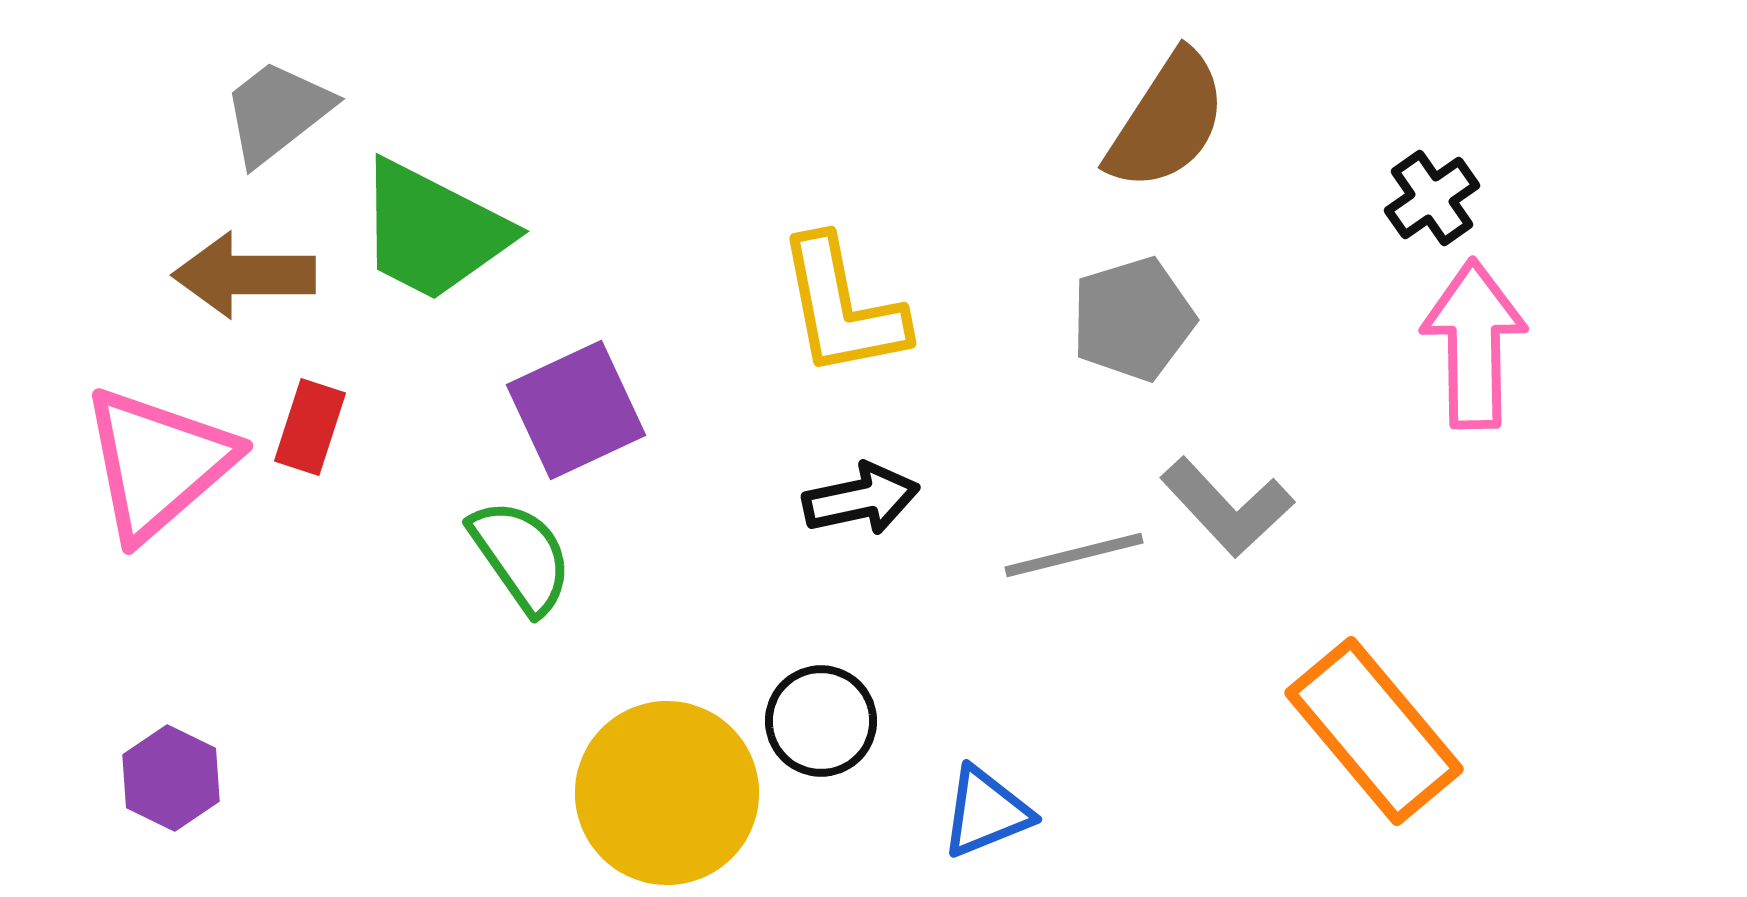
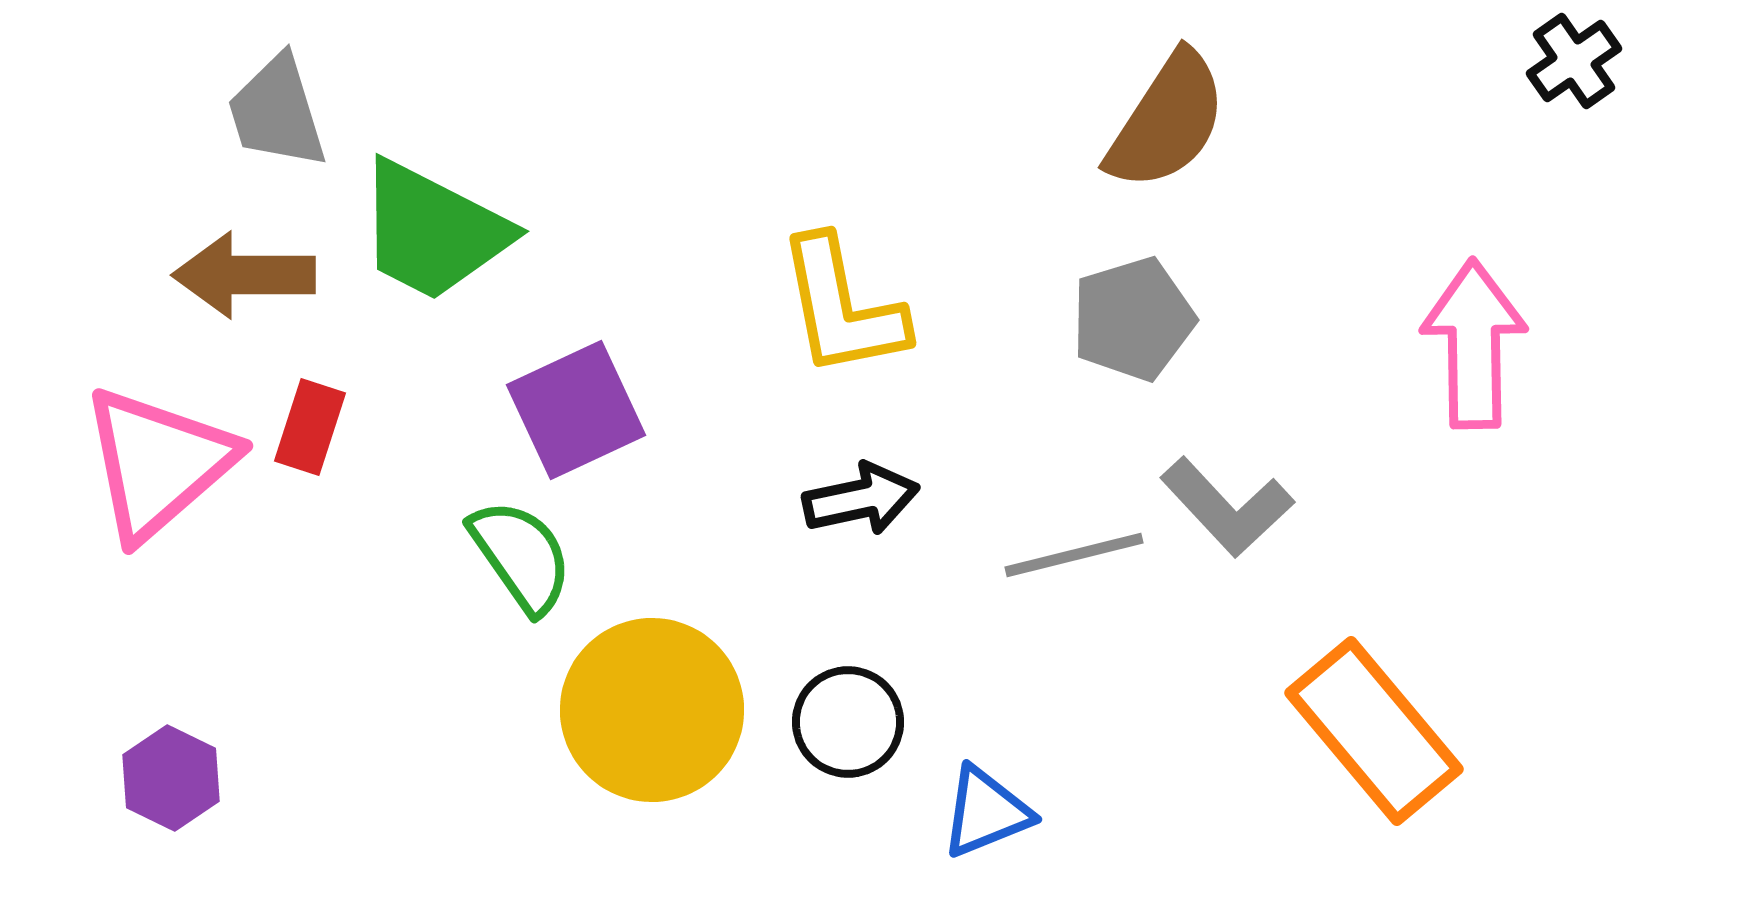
gray trapezoid: rotated 69 degrees counterclockwise
black cross: moved 142 px right, 137 px up
black circle: moved 27 px right, 1 px down
yellow circle: moved 15 px left, 83 px up
